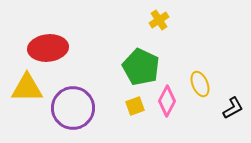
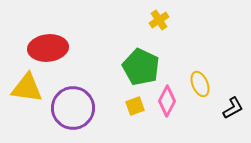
yellow triangle: rotated 8 degrees clockwise
